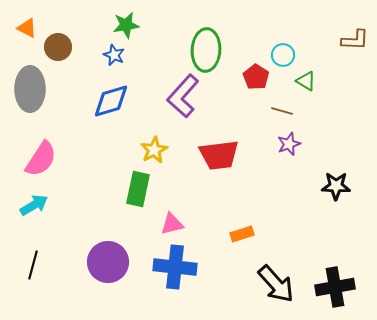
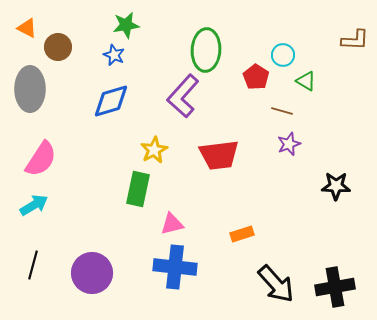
purple circle: moved 16 px left, 11 px down
